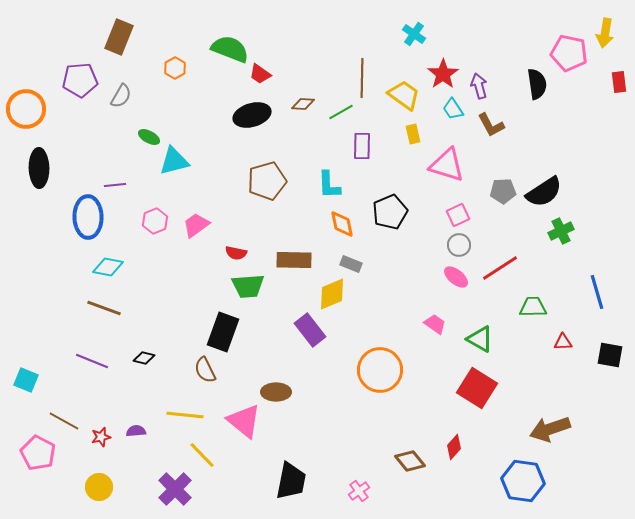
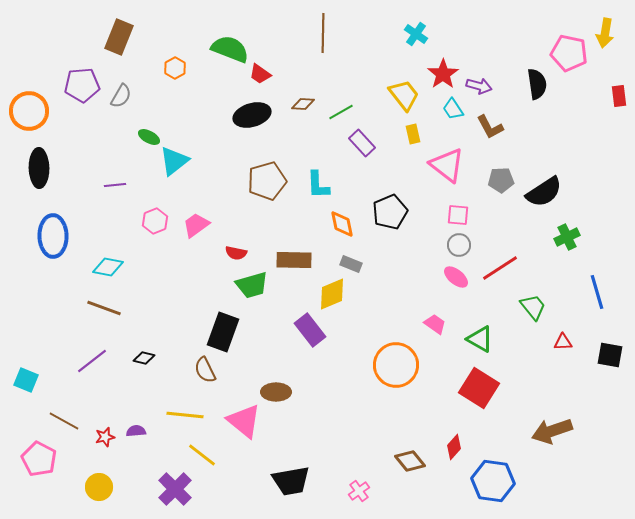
cyan cross at (414, 34): moved 2 px right
brown line at (362, 78): moved 39 px left, 45 px up
purple pentagon at (80, 80): moved 2 px right, 5 px down
red rectangle at (619, 82): moved 14 px down
purple arrow at (479, 86): rotated 120 degrees clockwise
yellow trapezoid at (404, 95): rotated 16 degrees clockwise
orange circle at (26, 109): moved 3 px right, 2 px down
brown L-shape at (491, 125): moved 1 px left, 2 px down
purple rectangle at (362, 146): moved 3 px up; rotated 44 degrees counterclockwise
cyan triangle at (174, 161): rotated 24 degrees counterclockwise
pink triangle at (447, 165): rotated 21 degrees clockwise
cyan L-shape at (329, 185): moved 11 px left
gray pentagon at (503, 191): moved 2 px left, 11 px up
pink square at (458, 215): rotated 30 degrees clockwise
blue ellipse at (88, 217): moved 35 px left, 19 px down
green cross at (561, 231): moved 6 px right, 6 px down
green trapezoid at (248, 286): moved 4 px right, 1 px up; rotated 12 degrees counterclockwise
green trapezoid at (533, 307): rotated 52 degrees clockwise
purple line at (92, 361): rotated 60 degrees counterclockwise
orange circle at (380, 370): moved 16 px right, 5 px up
red square at (477, 388): moved 2 px right
brown arrow at (550, 429): moved 2 px right, 2 px down
red star at (101, 437): moved 4 px right
pink pentagon at (38, 453): moved 1 px right, 6 px down
yellow line at (202, 455): rotated 8 degrees counterclockwise
black trapezoid at (291, 481): rotated 69 degrees clockwise
blue hexagon at (523, 481): moved 30 px left
